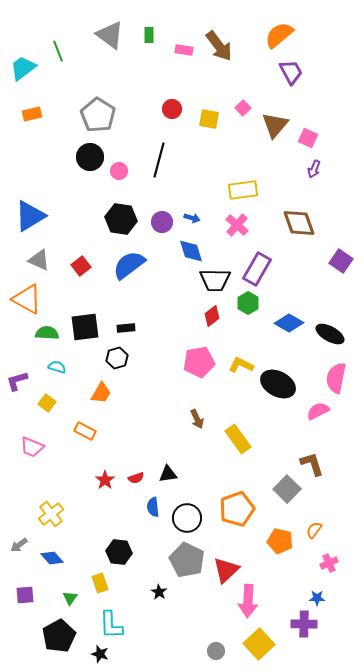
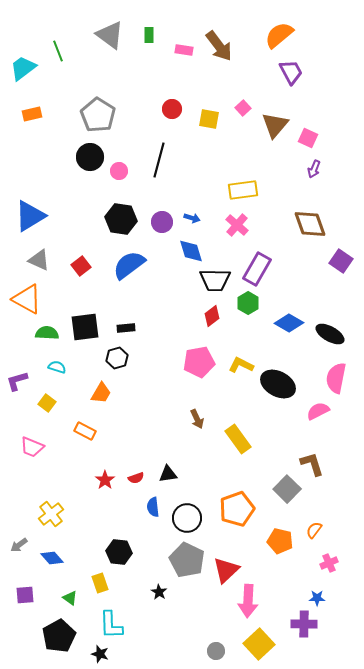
brown diamond at (299, 223): moved 11 px right, 1 px down
green triangle at (70, 598): rotated 28 degrees counterclockwise
